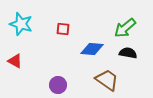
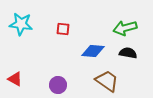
cyan star: rotated 10 degrees counterclockwise
green arrow: rotated 25 degrees clockwise
blue diamond: moved 1 px right, 2 px down
red triangle: moved 18 px down
brown trapezoid: moved 1 px down
